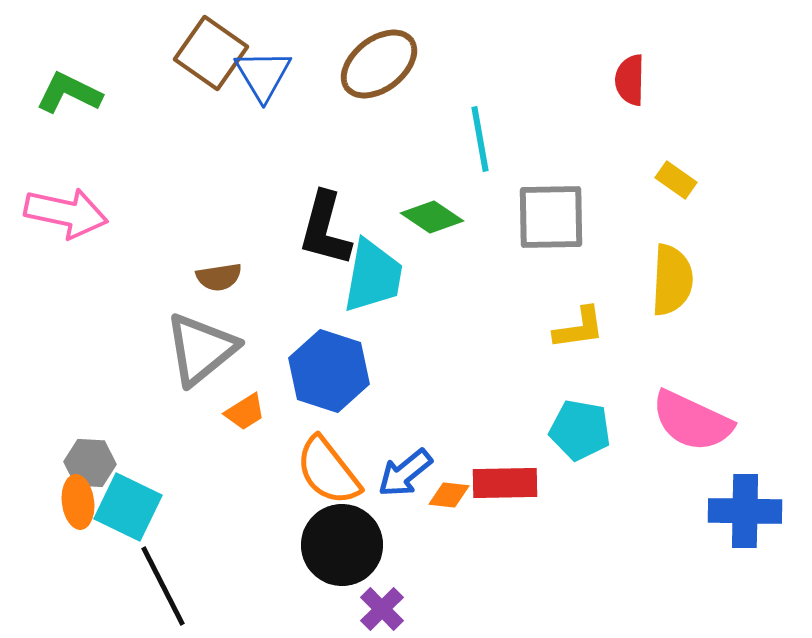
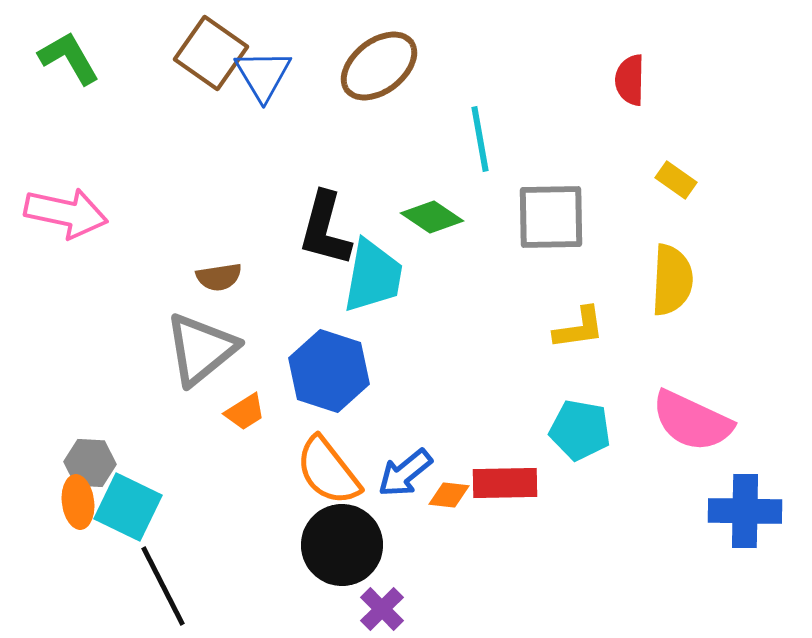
brown ellipse: moved 2 px down
green L-shape: moved 35 px up; rotated 34 degrees clockwise
